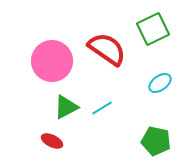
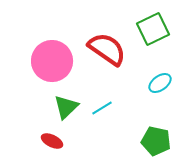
green triangle: rotated 16 degrees counterclockwise
